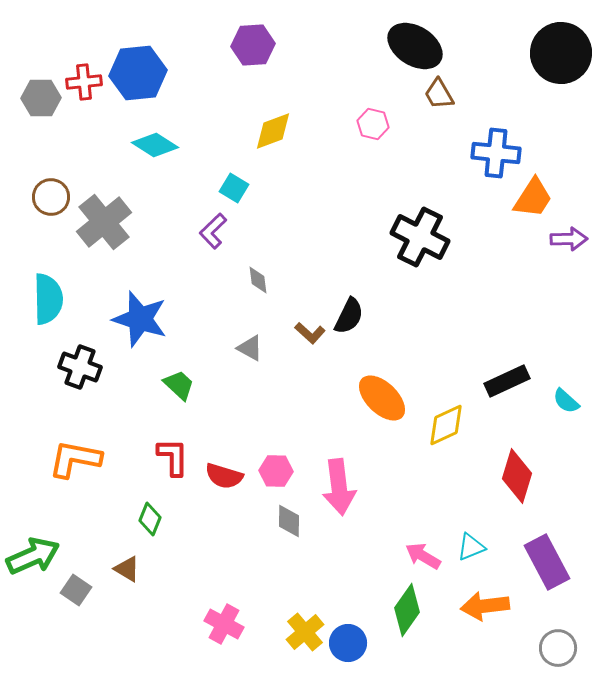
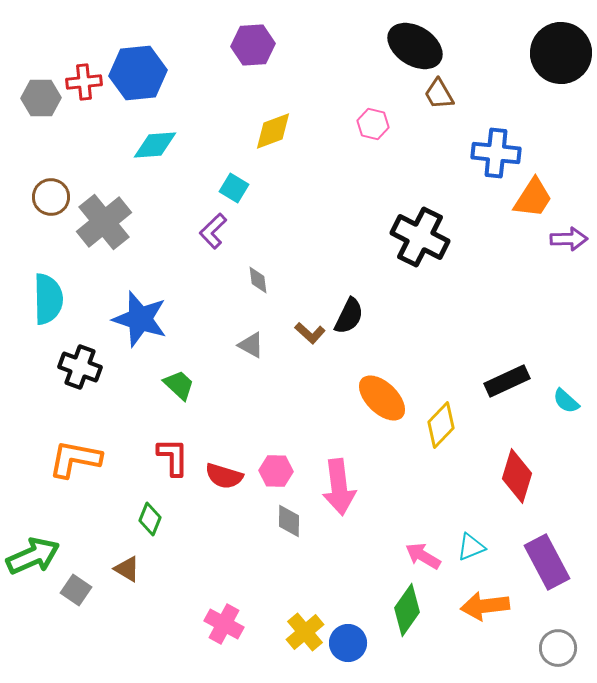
cyan diamond at (155, 145): rotated 36 degrees counterclockwise
gray triangle at (250, 348): moved 1 px right, 3 px up
yellow diamond at (446, 425): moved 5 px left; rotated 21 degrees counterclockwise
